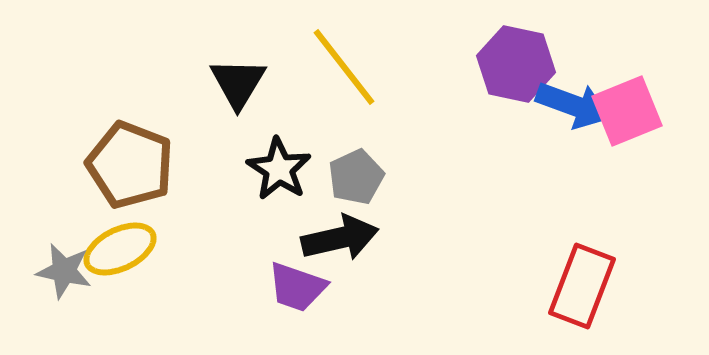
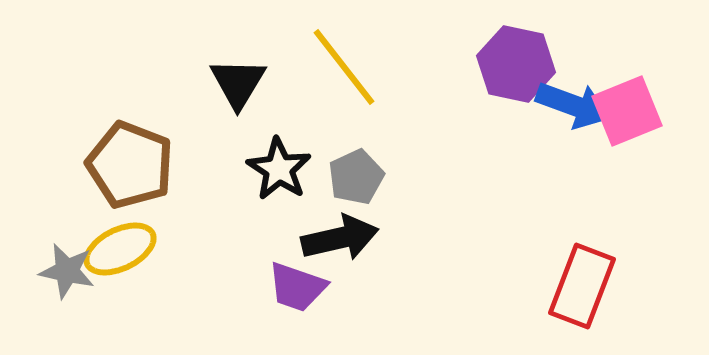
gray star: moved 3 px right
